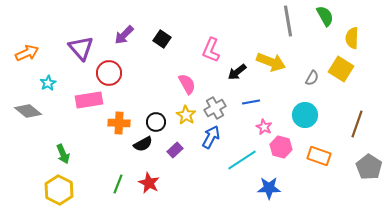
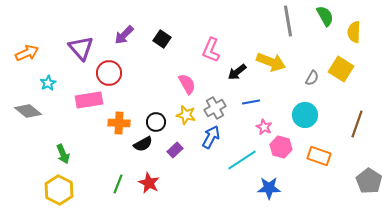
yellow semicircle: moved 2 px right, 6 px up
yellow star: rotated 18 degrees counterclockwise
gray pentagon: moved 14 px down
